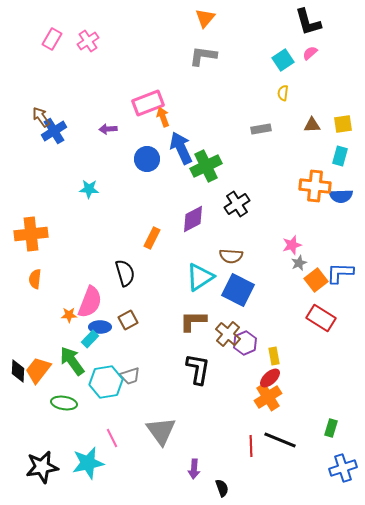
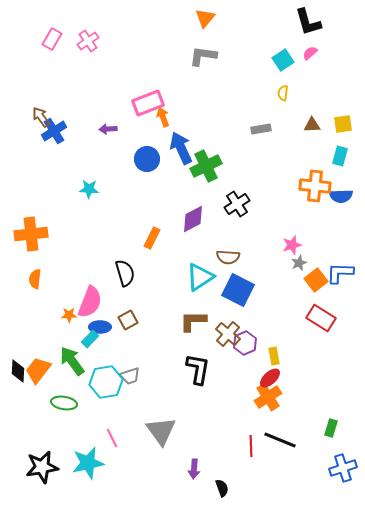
brown semicircle at (231, 256): moved 3 px left, 1 px down
